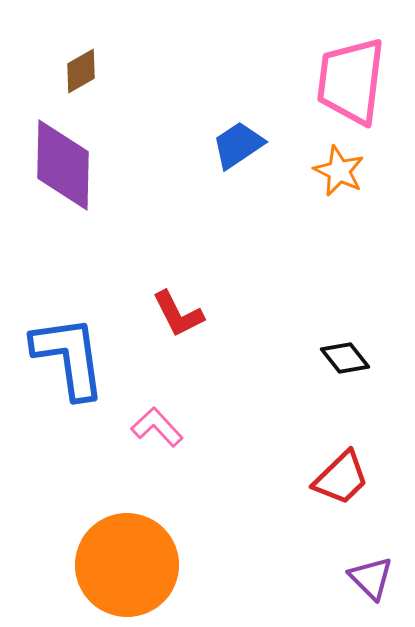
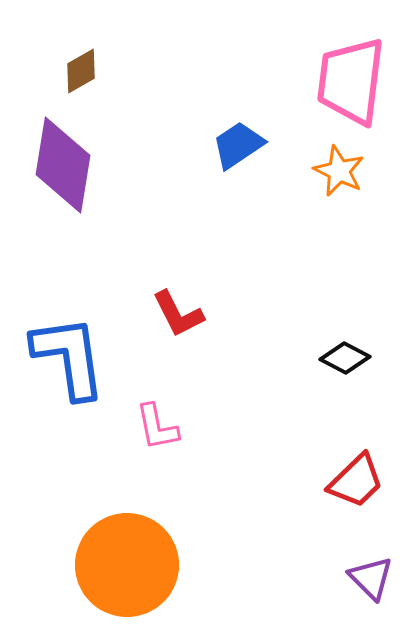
purple diamond: rotated 8 degrees clockwise
black diamond: rotated 24 degrees counterclockwise
pink L-shape: rotated 148 degrees counterclockwise
red trapezoid: moved 15 px right, 3 px down
